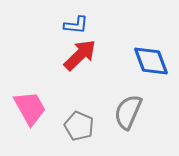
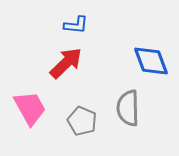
red arrow: moved 14 px left, 8 px down
gray semicircle: moved 4 px up; rotated 24 degrees counterclockwise
gray pentagon: moved 3 px right, 5 px up
